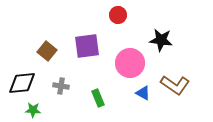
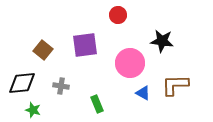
black star: moved 1 px right, 1 px down
purple square: moved 2 px left, 1 px up
brown square: moved 4 px left, 1 px up
brown L-shape: rotated 144 degrees clockwise
green rectangle: moved 1 px left, 6 px down
green star: rotated 14 degrees clockwise
